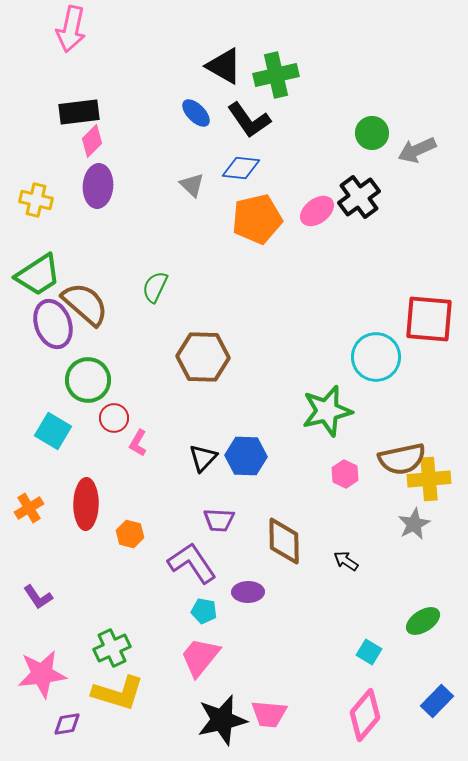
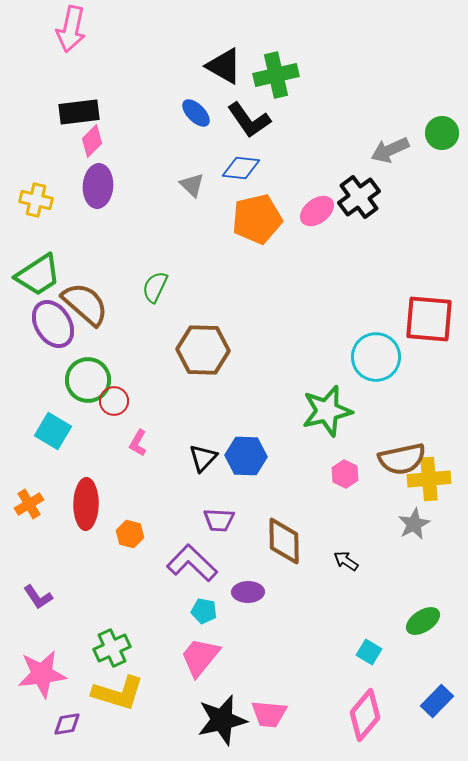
green circle at (372, 133): moved 70 px right
gray arrow at (417, 150): moved 27 px left
purple ellipse at (53, 324): rotated 12 degrees counterclockwise
brown hexagon at (203, 357): moved 7 px up
red circle at (114, 418): moved 17 px up
orange cross at (29, 508): moved 4 px up
purple L-shape at (192, 563): rotated 12 degrees counterclockwise
